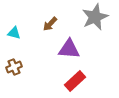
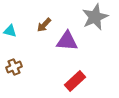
brown arrow: moved 6 px left, 1 px down
cyan triangle: moved 4 px left, 2 px up
purple triangle: moved 2 px left, 8 px up
